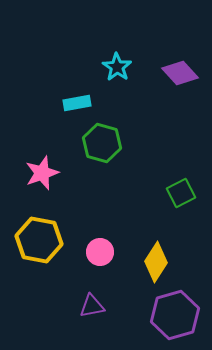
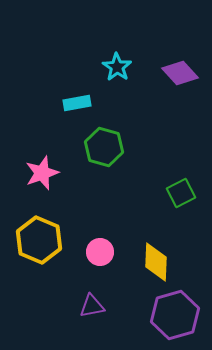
green hexagon: moved 2 px right, 4 px down
yellow hexagon: rotated 12 degrees clockwise
yellow diamond: rotated 30 degrees counterclockwise
